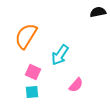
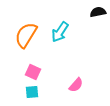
orange semicircle: moved 1 px up
cyan arrow: moved 23 px up
